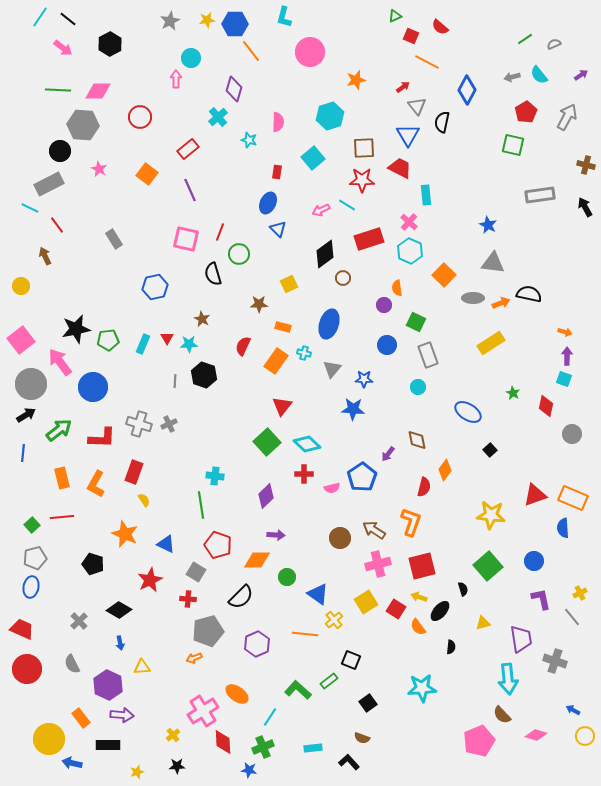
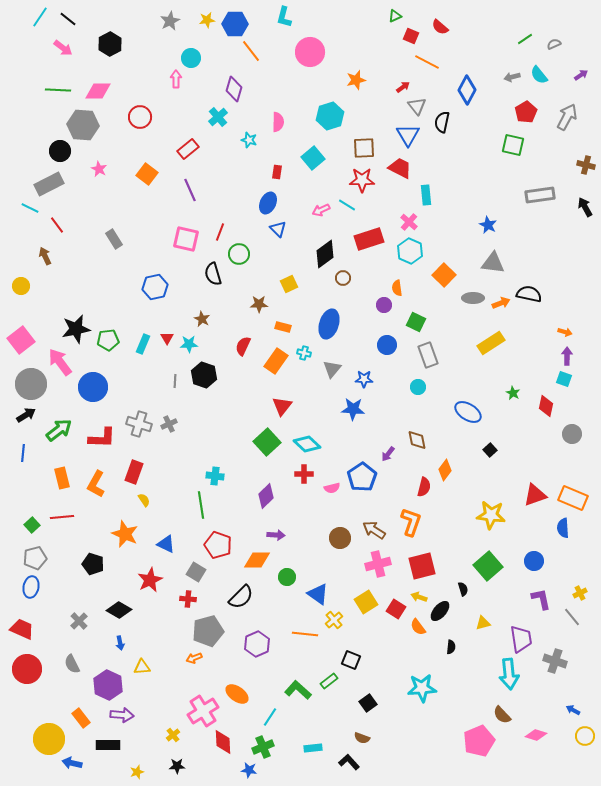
cyan arrow at (508, 679): moved 1 px right, 5 px up
